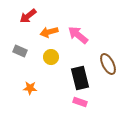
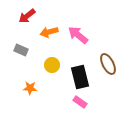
red arrow: moved 1 px left
gray rectangle: moved 1 px right, 1 px up
yellow circle: moved 1 px right, 8 px down
black rectangle: moved 1 px up
pink rectangle: rotated 16 degrees clockwise
